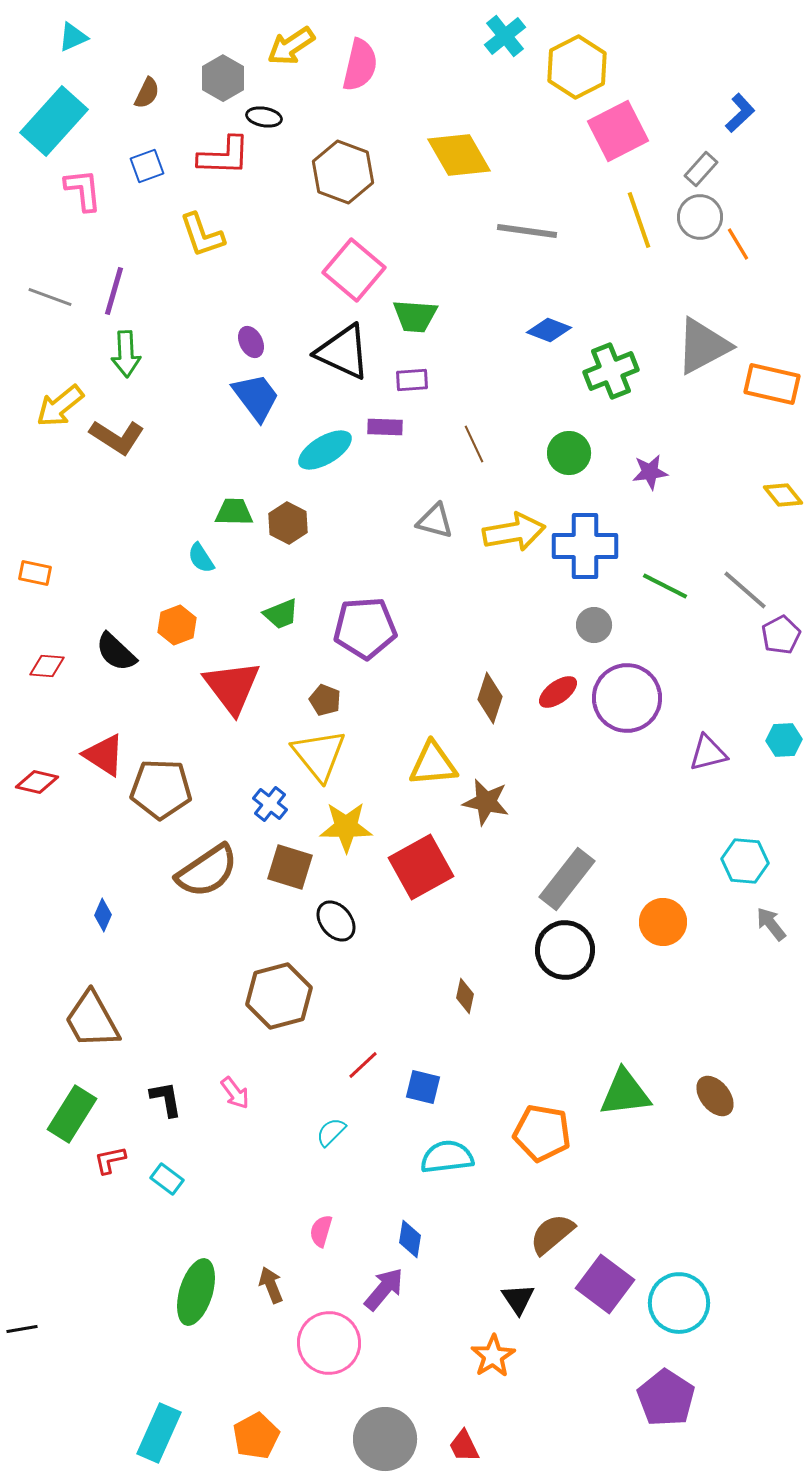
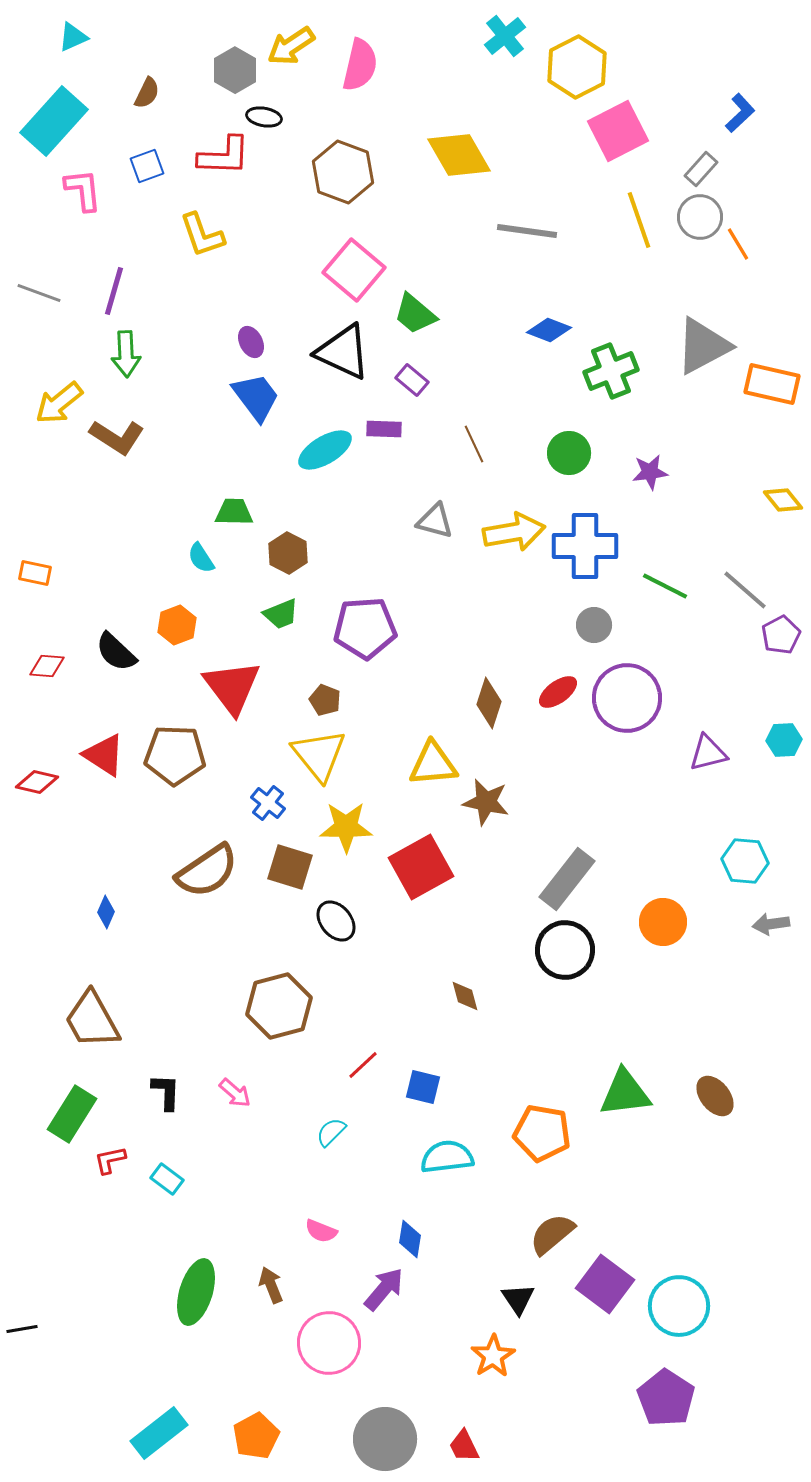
gray hexagon at (223, 78): moved 12 px right, 8 px up
gray line at (50, 297): moved 11 px left, 4 px up
green trapezoid at (415, 316): moved 2 px up; rotated 36 degrees clockwise
purple rectangle at (412, 380): rotated 44 degrees clockwise
yellow arrow at (60, 406): moved 1 px left, 3 px up
purple rectangle at (385, 427): moved 1 px left, 2 px down
yellow diamond at (783, 495): moved 5 px down
brown hexagon at (288, 523): moved 30 px down
brown diamond at (490, 698): moved 1 px left, 5 px down
brown pentagon at (161, 789): moved 14 px right, 34 px up
blue cross at (270, 804): moved 2 px left, 1 px up
blue diamond at (103, 915): moved 3 px right, 3 px up
gray arrow at (771, 924): rotated 60 degrees counterclockwise
brown hexagon at (279, 996): moved 10 px down
brown diamond at (465, 996): rotated 28 degrees counterclockwise
pink arrow at (235, 1093): rotated 12 degrees counterclockwise
black L-shape at (166, 1099): moved 7 px up; rotated 12 degrees clockwise
pink semicircle at (321, 1231): rotated 84 degrees counterclockwise
cyan circle at (679, 1303): moved 3 px down
cyan rectangle at (159, 1433): rotated 28 degrees clockwise
